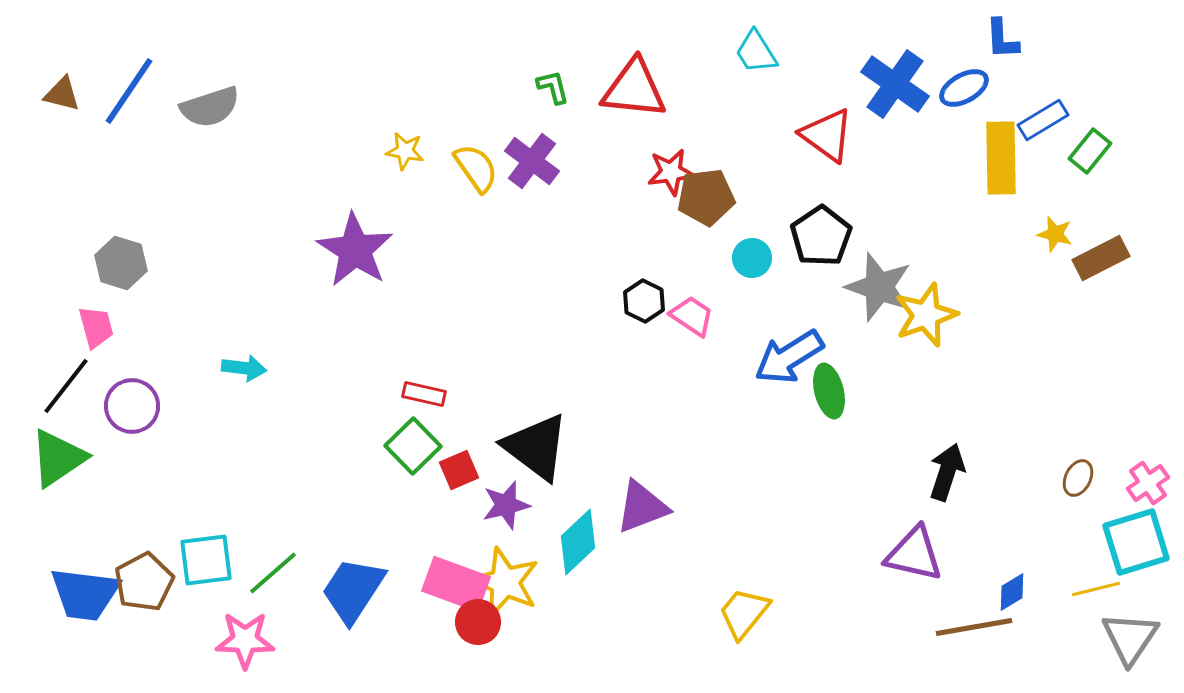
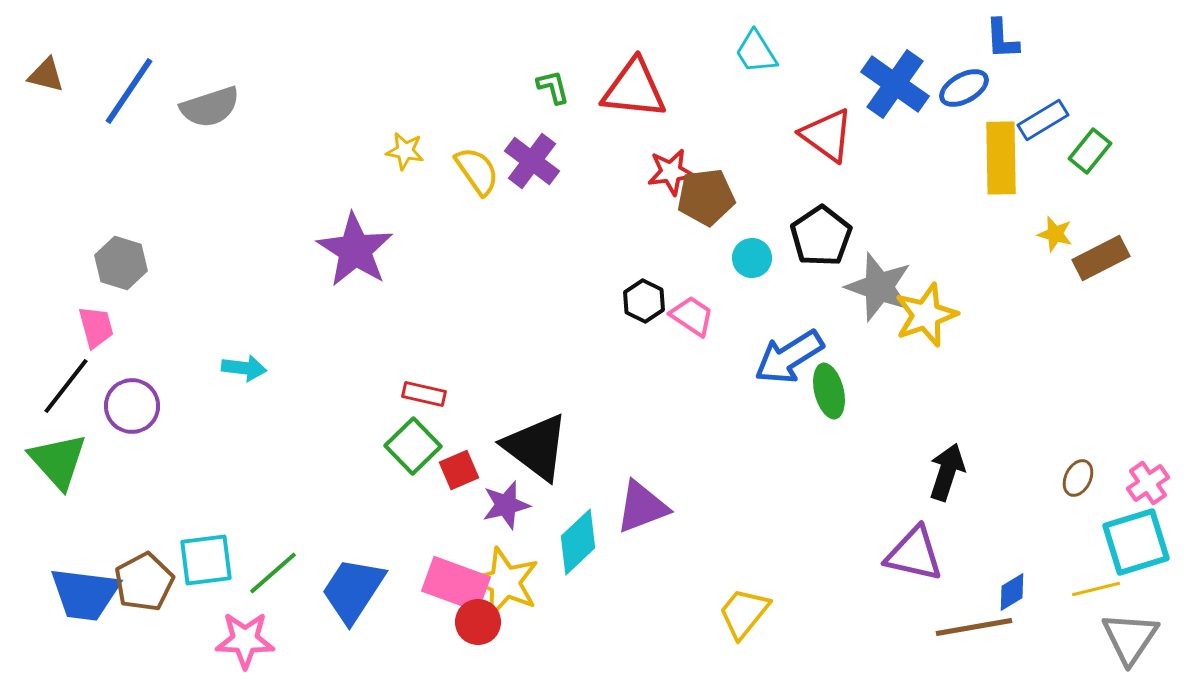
brown triangle at (62, 94): moved 16 px left, 19 px up
yellow semicircle at (476, 168): moved 1 px right, 3 px down
green triangle at (58, 458): moved 3 px down; rotated 38 degrees counterclockwise
